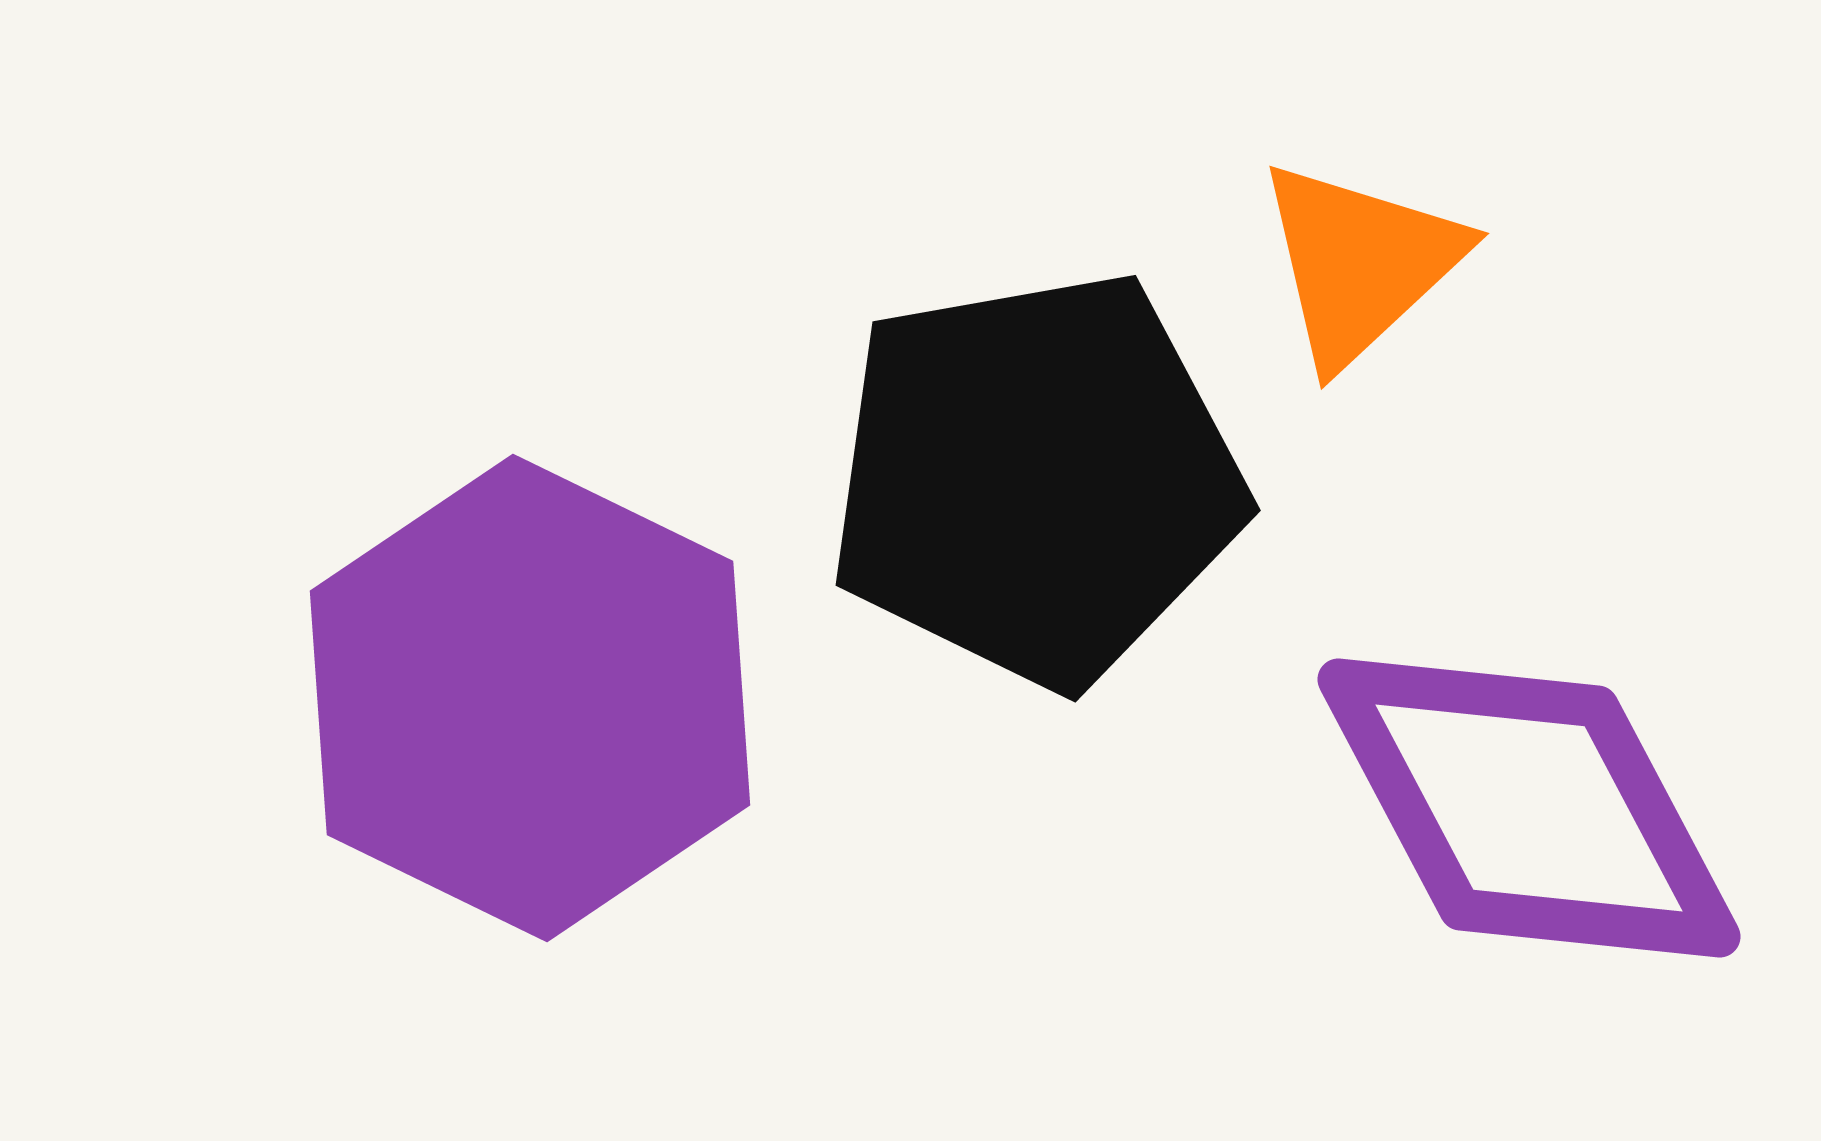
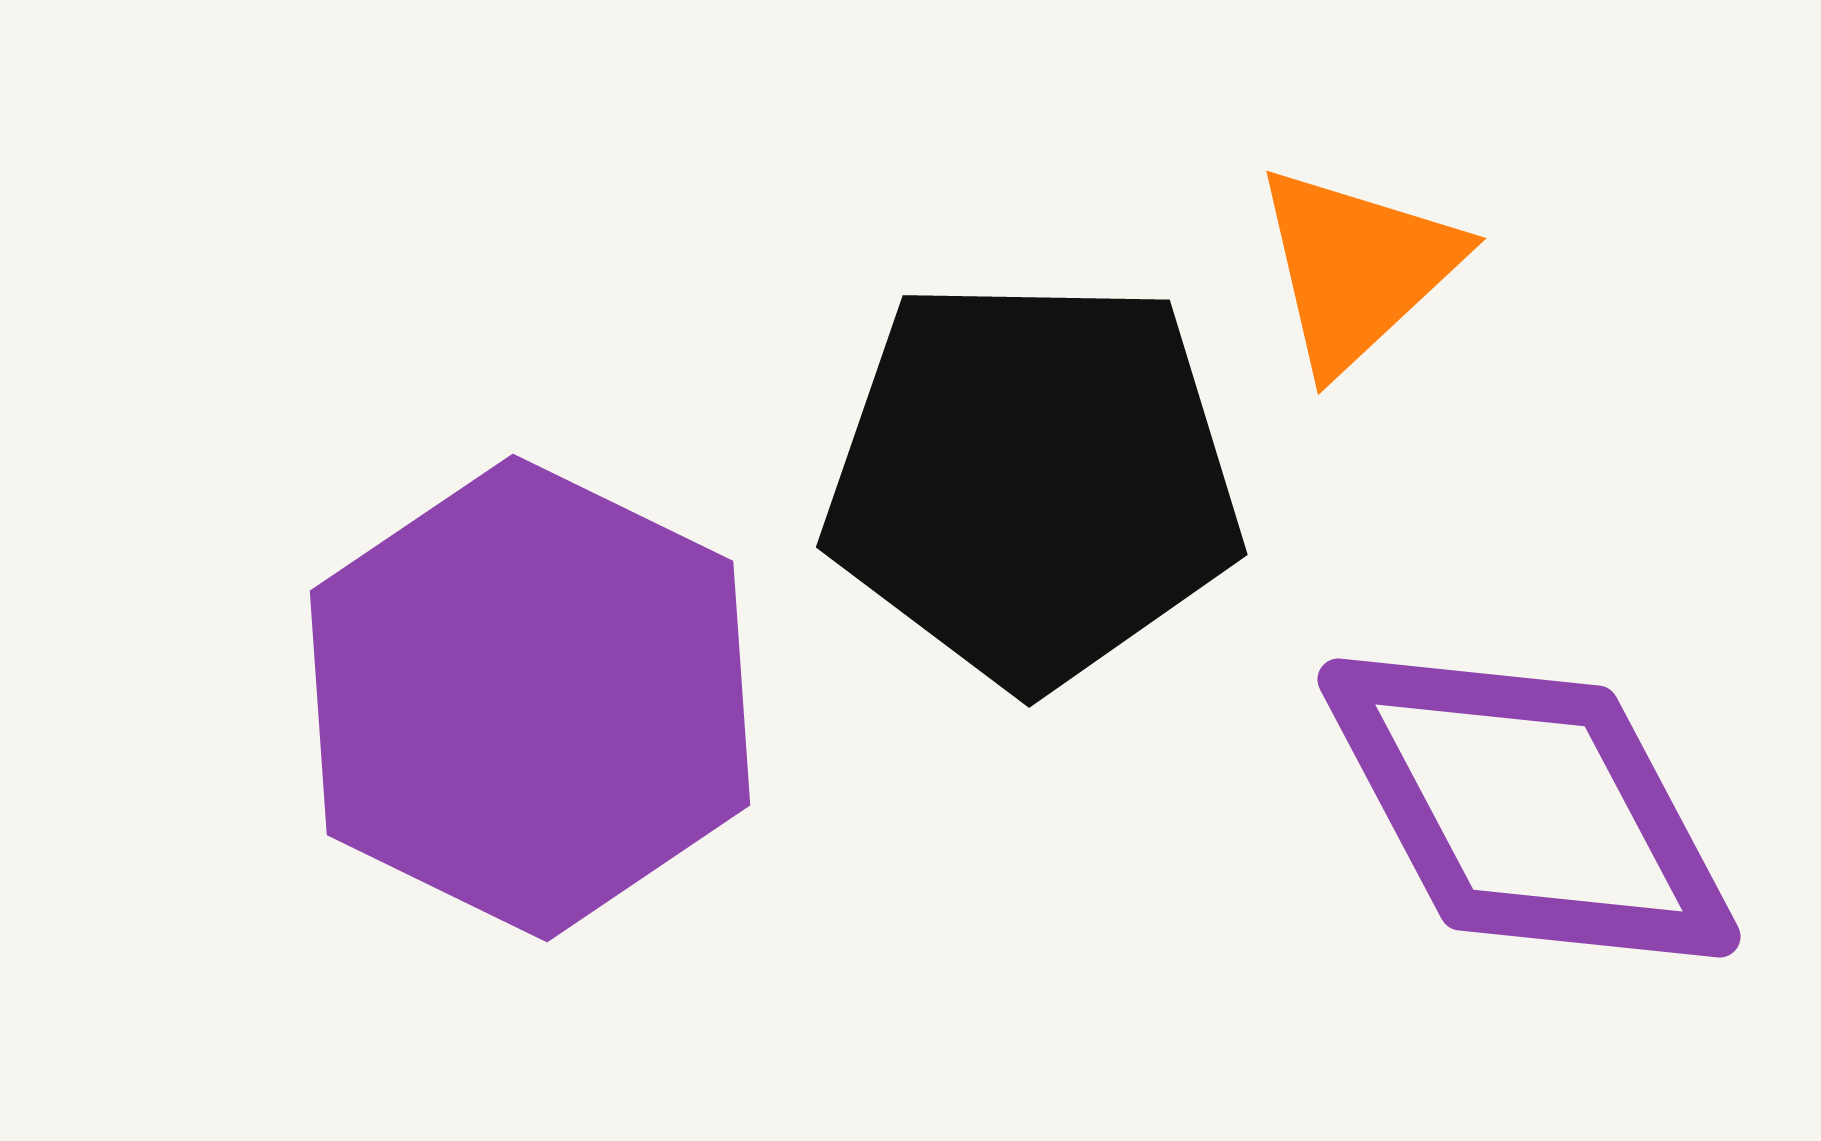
orange triangle: moved 3 px left, 5 px down
black pentagon: moved 3 px left, 2 px down; rotated 11 degrees clockwise
